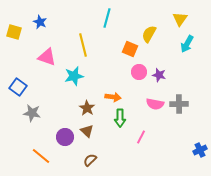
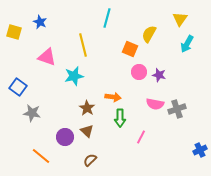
gray cross: moved 2 px left, 5 px down; rotated 18 degrees counterclockwise
